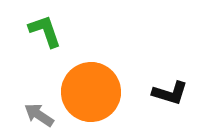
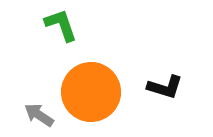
green L-shape: moved 16 px right, 6 px up
black L-shape: moved 5 px left, 6 px up
